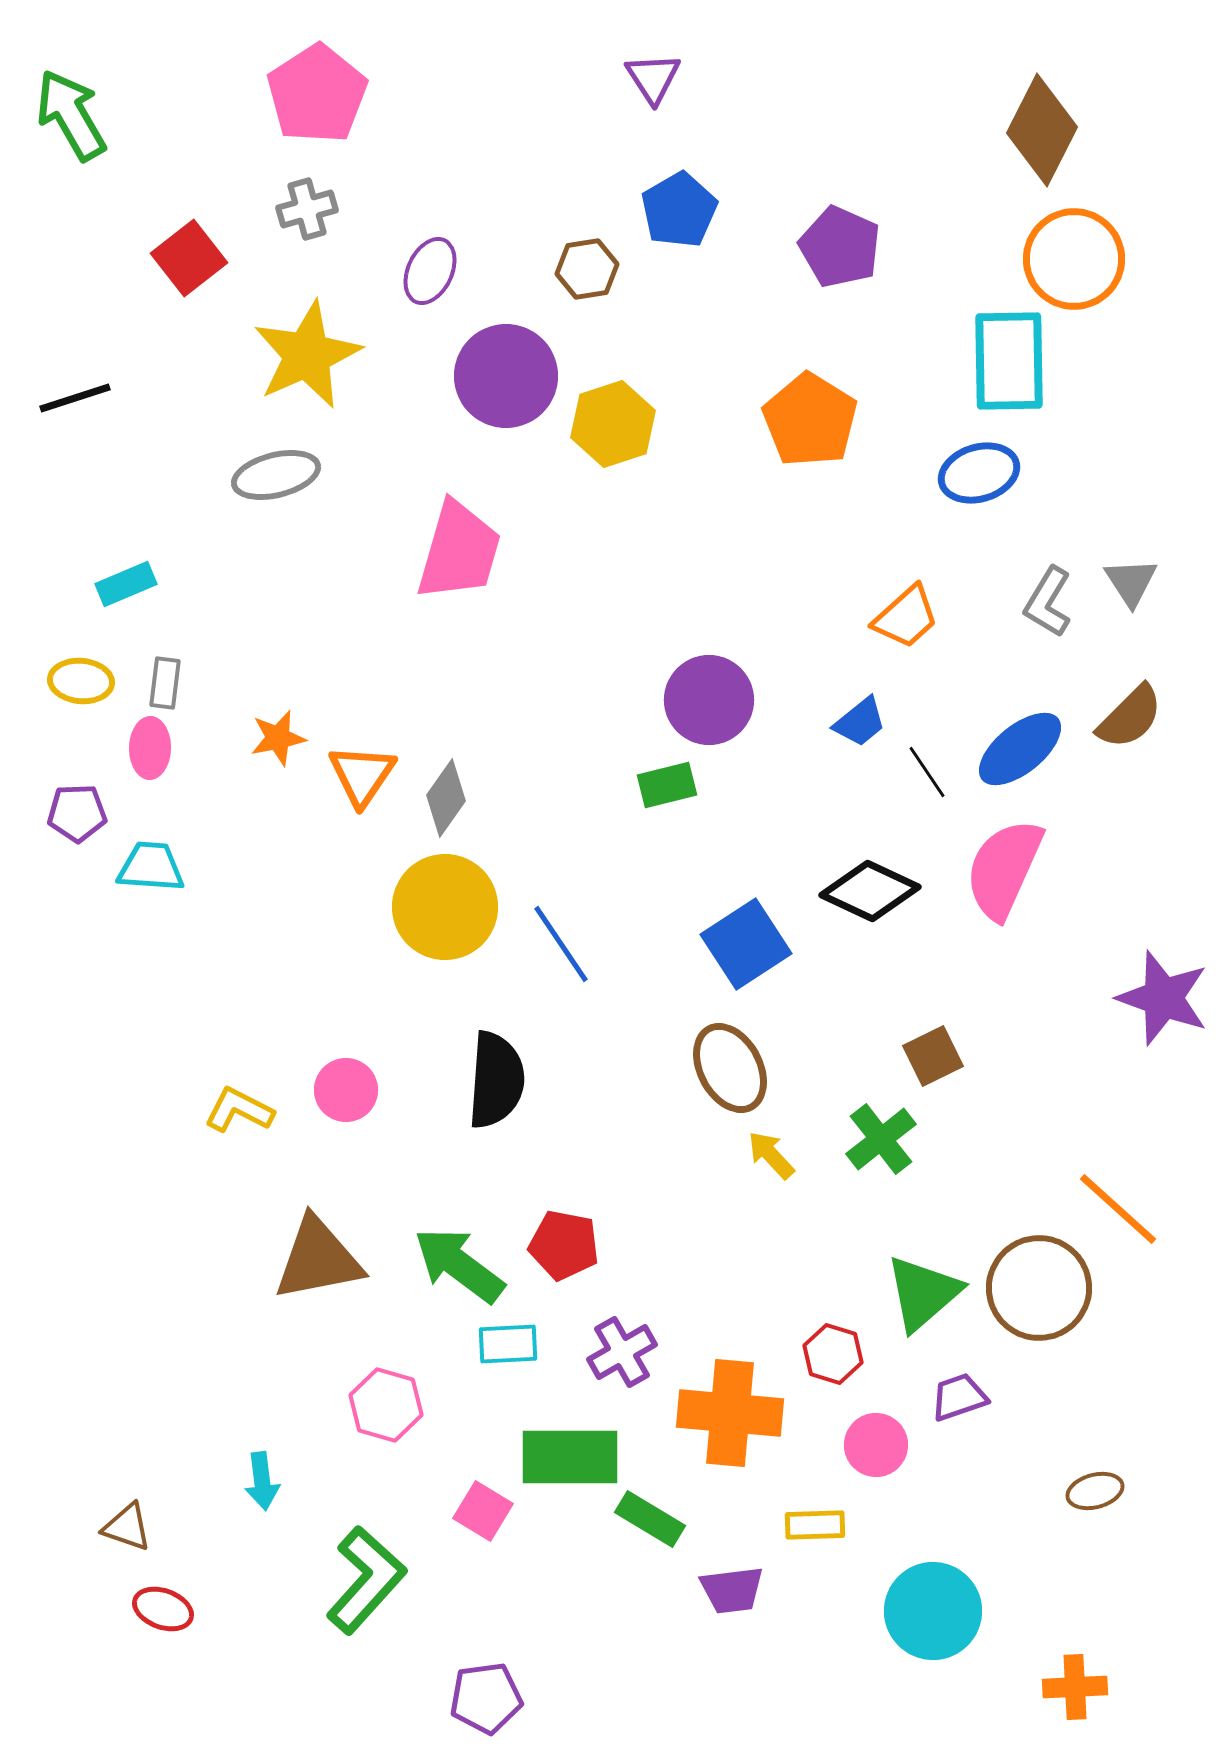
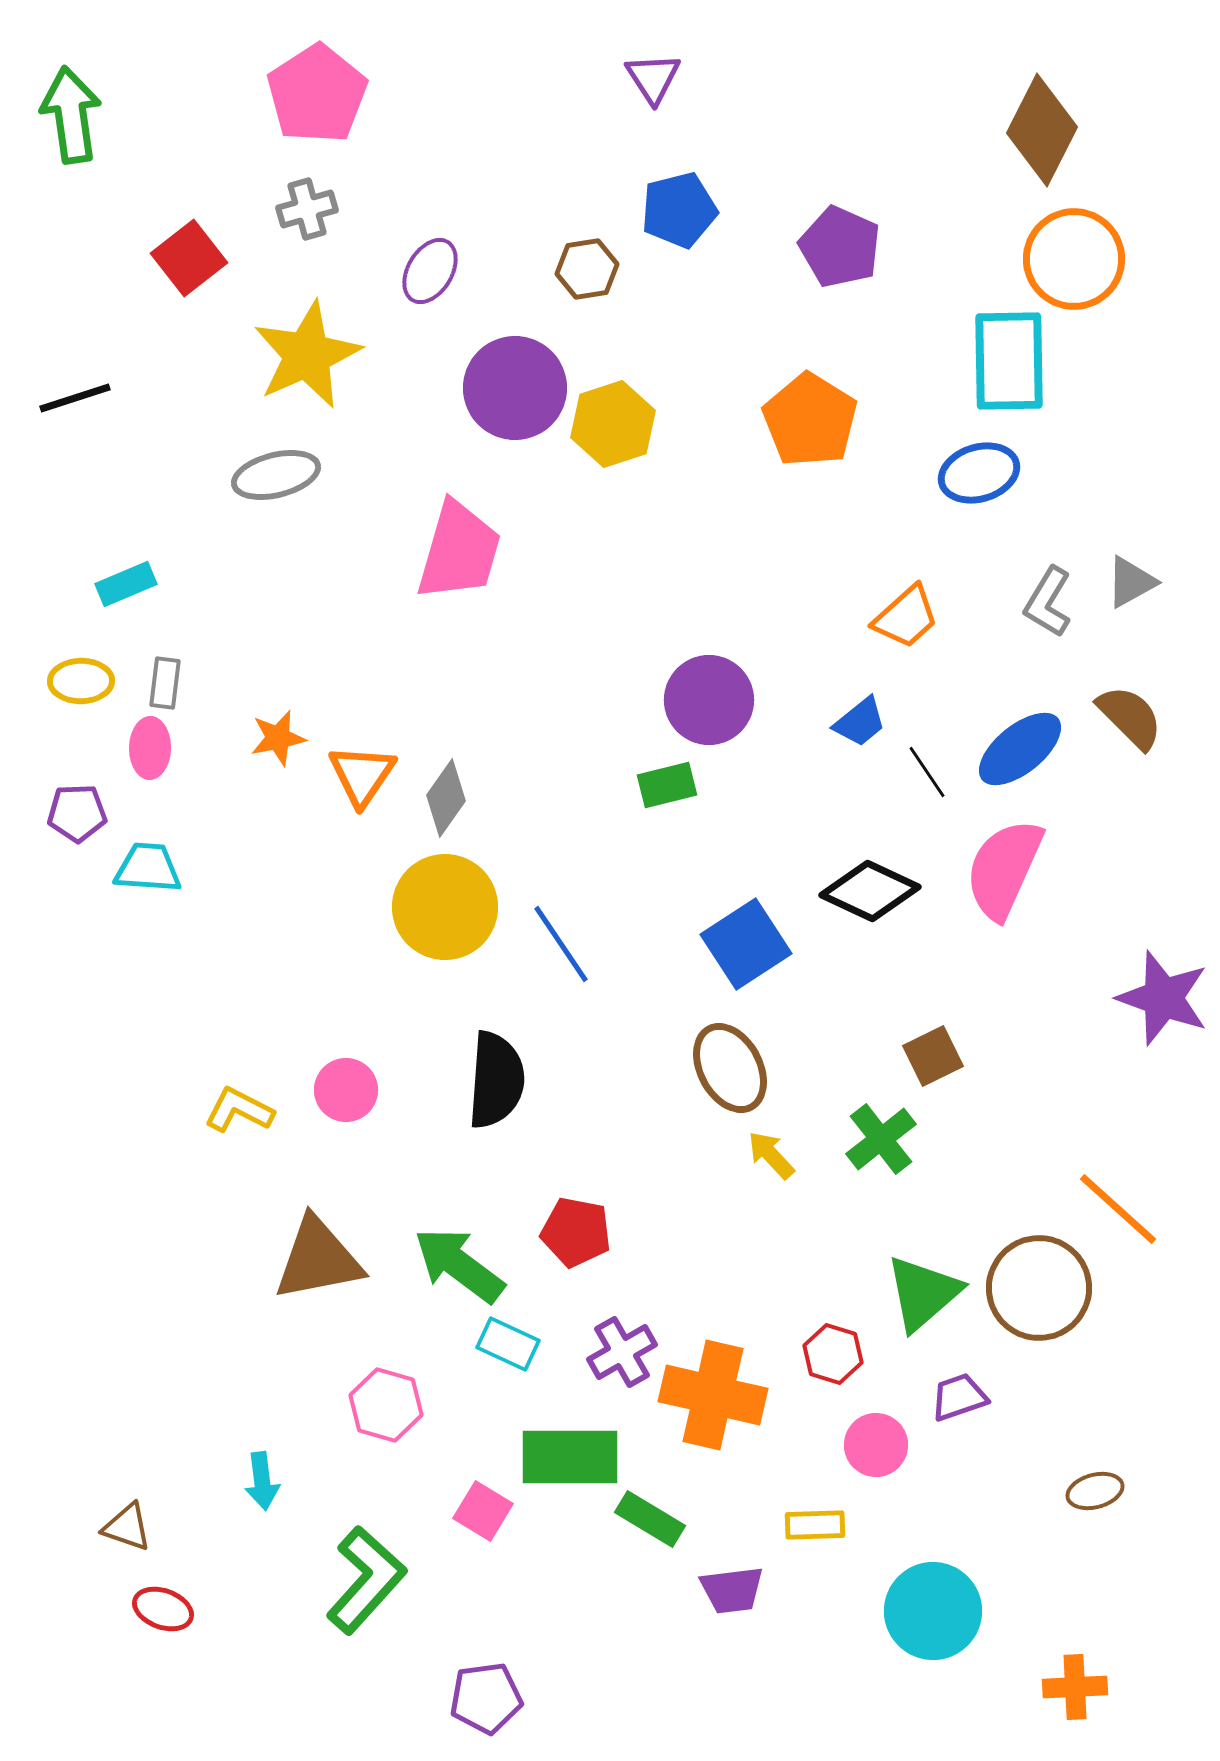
green arrow at (71, 115): rotated 22 degrees clockwise
blue pentagon at (679, 210): rotated 16 degrees clockwise
purple ellipse at (430, 271): rotated 6 degrees clockwise
purple circle at (506, 376): moved 9 px right, 12 px down
gray triangle at (1131, 582): rotated 34 degrees clockwise
yellow ellipse at (81, 681): rotated 6 degrees counterclockwise
brown semicircle at (1130, 717): rotated 90 degrees counterclockwise
cyan trapezoid at (151, 867): moved 3 px left, 1 px down
red pentagon at (564, 1245): moved 12 px right, 13 px up
cyan rectangle at (508, 1344): rotated 28 degrees clockwise
orange cross at (730, 1413): moved 17 px left, 18 px up; rotated 8 degrees clockwise
